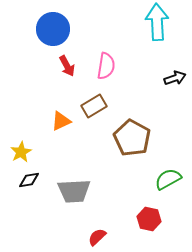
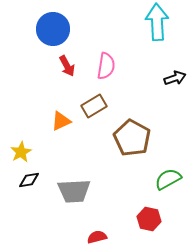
red semicircle: rotated 30 degrees clockwise
